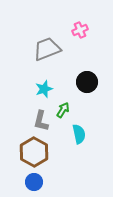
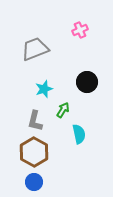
gray trapezoid: moved 12 px left
gray L-shape: moved 6 px left
